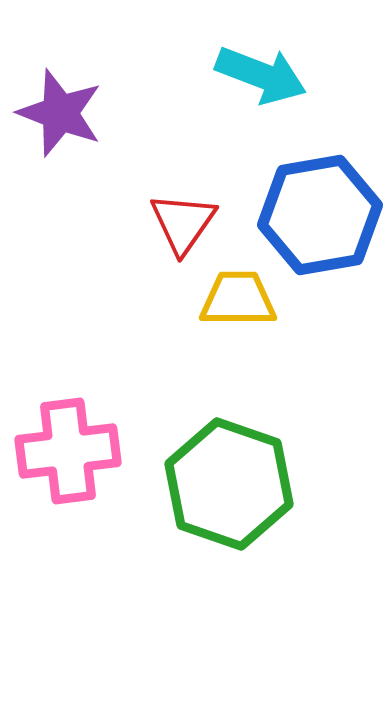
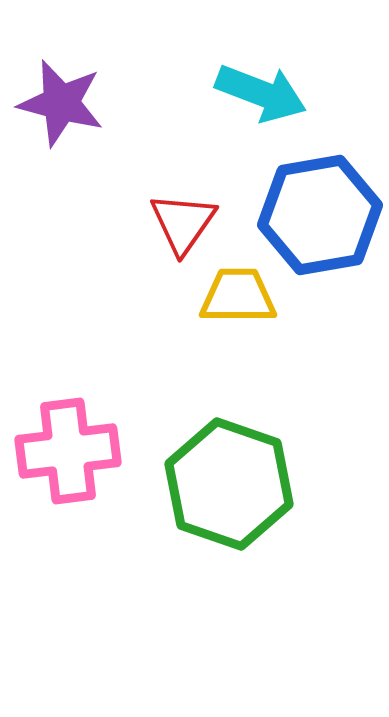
cyan arrow: moved 18 px down
purple star: moved 1 px right, 10 px up; rotated 6 degrees counterclockwise
yellow trapezoid: moved 3 px up
